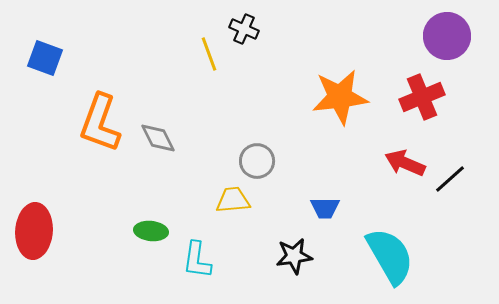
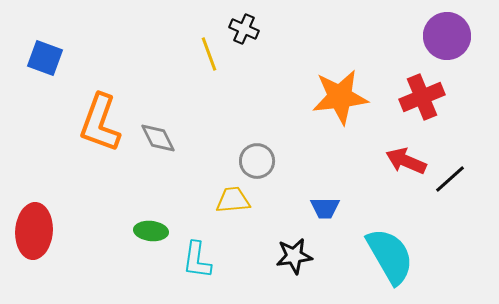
red arrow: moved 1 px right, 2 px up
